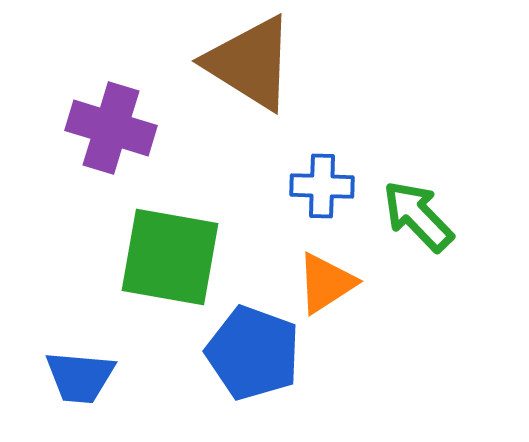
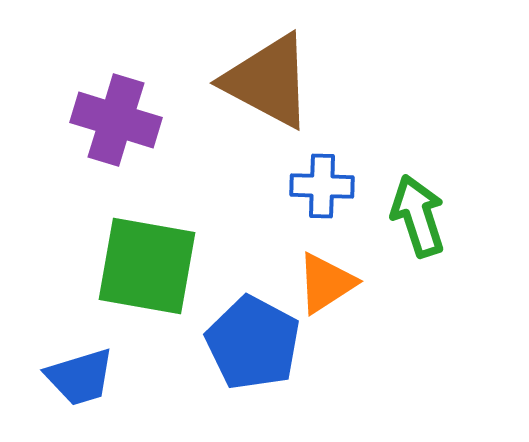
brown triangle: moved 18 px right, 18 px down; rotated 4 degrees counterclockwise
purple cross: moved 5 px right, 8 px up
green arrow: rotated 26 degrees clockwise
green square: moved 23 px left, 9 px down
blue pentagon: moved 10 px up; rotated 8 degrees clockwise
blue trapezoid: rotated 22 degrees counterclockwise
